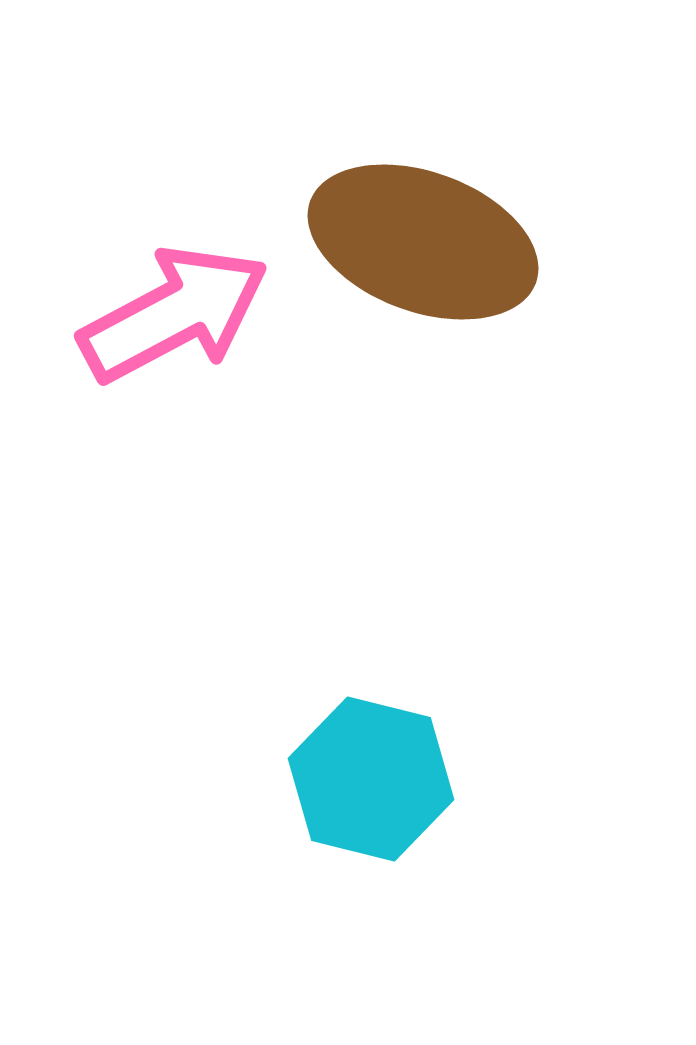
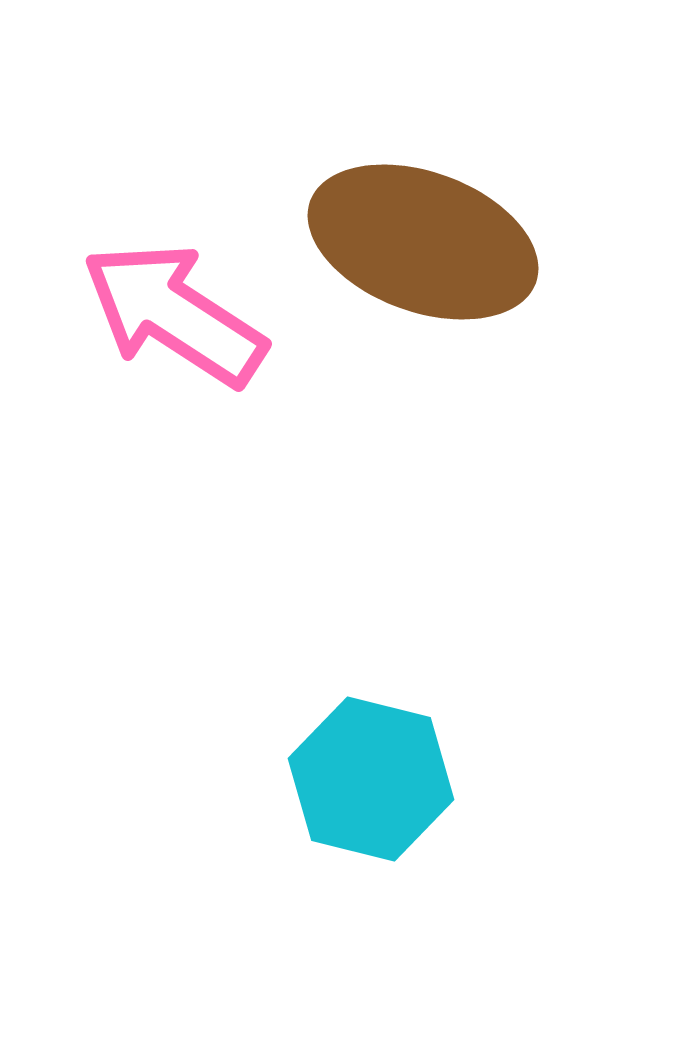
pink arrow: rotated 119 degrees counterclockwise
